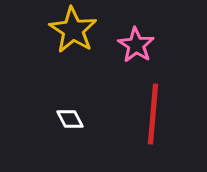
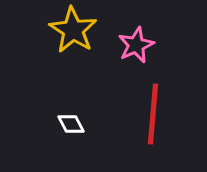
pink star: rotated 15 degrees clockwise
white diamond: moved 1 px right, 5 px down
